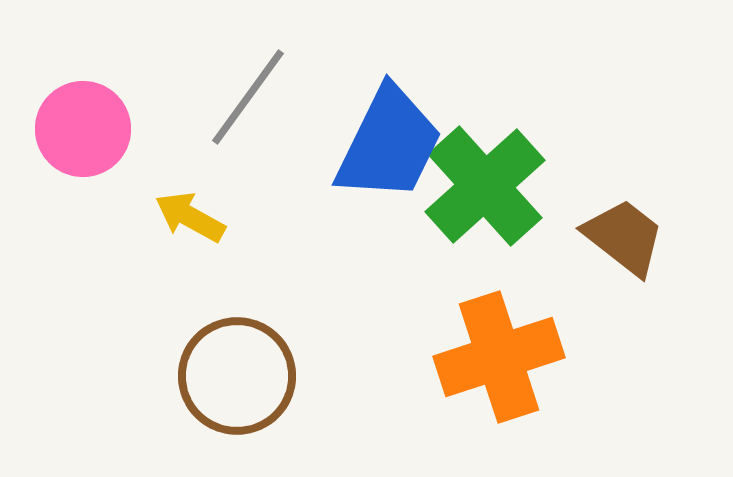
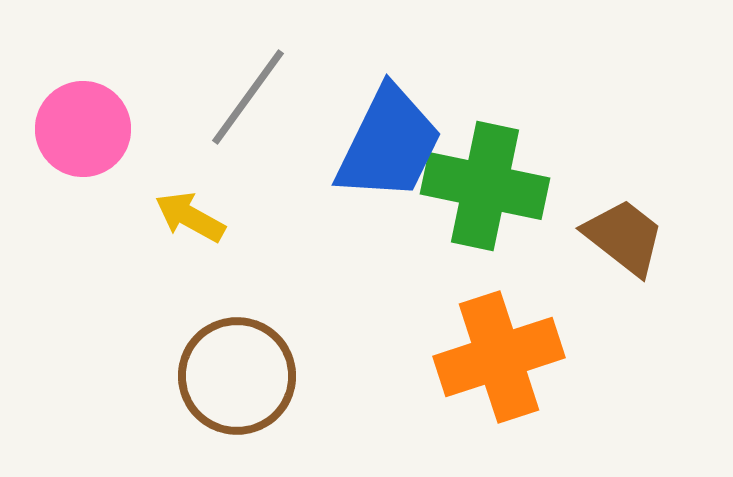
green cross: rotated 36 degrees counterclockwise
